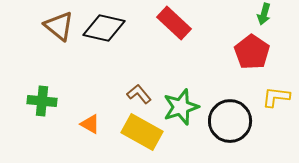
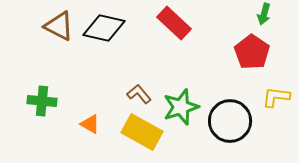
brown triangle: rotated 12 degrees counterclockwise
